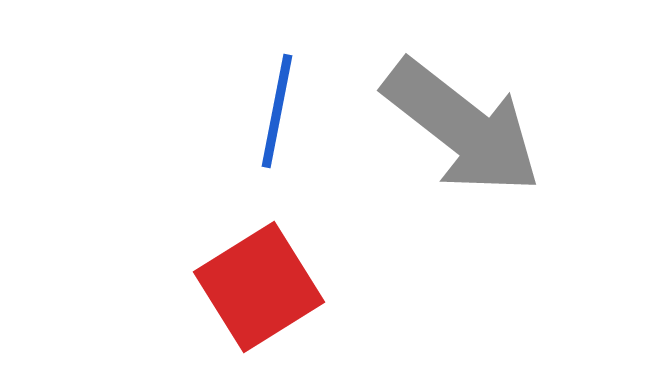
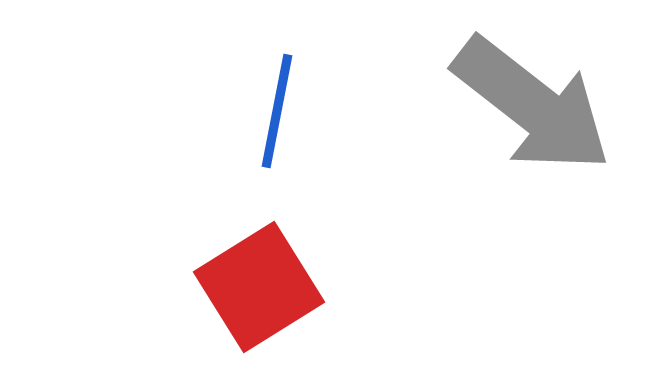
gray arrow: moved 70 px right, 22 px up
